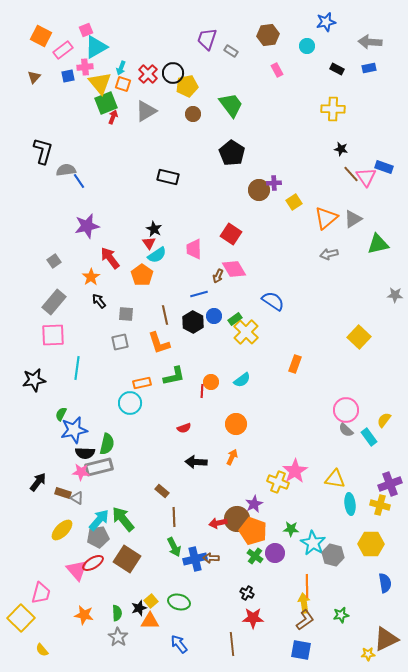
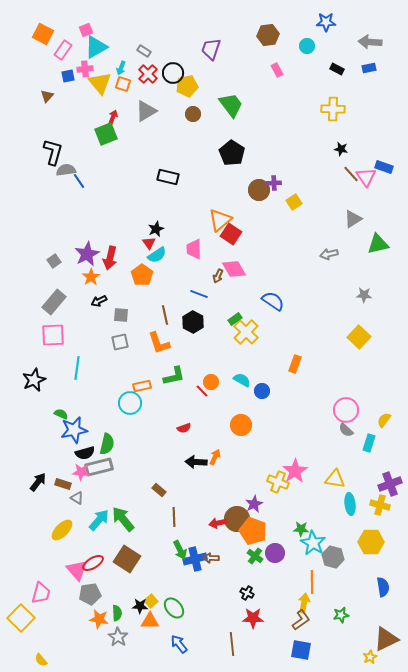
blue star at (326, 22): rotated 12 degrees clockwise
orange square at (41, 36): moved 2 px right, 2 px up
purple trapezoid at (207, 39): moved 4 px right, 10 px down
pink rectangle at (63, 50): rotated 18 degrees counterclockwise
gray rectangle at (231, 51): moved 87 px left
pink cross at (85, 67): moved 2 px down
brown triangle at (34, 77): moved 13 px right, 19 px down
green square at (106, 103): moved 31 px down
black L-shape at (43, 151): moved 10 px right, 1 px down
orange triangle at (326, 218): moved 106 px left, 2 px down
purple star at (87, 226): moved 28 px down; rotated 15 degrees counterclockwise
black star at (154, 229): moved 2 px right; rotated 21 degrees clockwise
red arrow at (110, 258): rotated 130 degrees counterclockwise
blue line at (199, 294): rotated 36 degrees clockwise
gray star at (395, 295): moved 31 px left
black arrow at (99, 301): rotated 77 degrees counterclockwise
gray square at (126, 314): moved 5 px left, 1 px down
blue circle at (214, 316): moved 48 px right, 75 px down
black star at (34, 380): rotated 15 degrees counterclockwise
cyan semicircle at (242, 380): rotated 114 degrees counterclockwise
orange rectangle at (142, 383): moved 3 px down
red line at (202, 391): rotated 48 degrees counterclockwise
green semicircle at (61, 414): rotated 88 degrees clockwise
orange circle at (236, 424): moved 5 px right, 1 px down
cyan rectangle at (369, 437): moved 6 px down; rotated 54 degrees clockwise
black semicircle at (85, 453): rotated 18 degrees counterclockwise
orange arrow at (232, 457): moved 17 px left
brown rectangle at (162, 491): moved 3 px left, 1 px up
brown rectangle at (63, 493): moved 9 px up
green star at (291, 529): moved 10 px right
gray pentagon at (98, 537): moved 8 px left, 57 px down
yellow hexagon at (371, 544): moved 2 px up
green arrow at (174, 547): moved 6 px right, 3 px down
gray hexagon at (333, 555): moved 2 px down
blue semicircle at (385, 583): moved 2 px left, 4 px down
orange line at (307, 586): moved 5 px right, 4 px up
green ellipse at (179, 602): moved 5 px left, 6 px down; rotated 35 degrees clockwise
yellow arrow at (304, 603): rotated 18 degrees clockwise
black star at (139, 608): moved 1 px right, 2 px up; rotated 21 degrees clockwise
orange star at (84, 615): moved 15 px right, 4 px down
brown L-shape at (305, 620): moved 4 px left
yellow semicircle at (42, 650): moved 1 px left, 10 px down
yellow star at (368, 654): moved 2 px right, 3 px down; rotated 24 degrees counterclockwise
